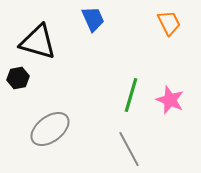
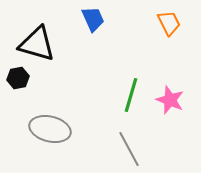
black triangle: moved 1 px left, 2 px down
gray ellipse: rotated 51 degrees clockwise
